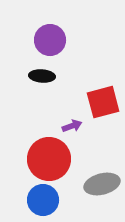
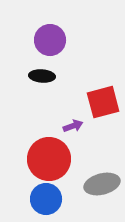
purple arrow: moved 1 px right
blue circle: moved 3 px right, 1 px up
